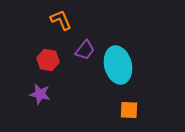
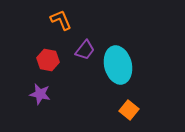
orange square: rotated 36 degrees clockwise
